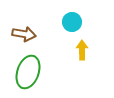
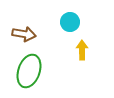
cyan circle: moved 2 px left
green ellipse: moved 1 px right, 1 px up
